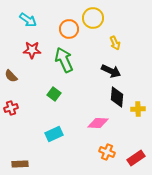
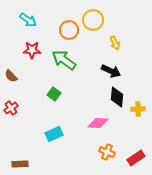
yellow circle: moved 2 px down
orange circle: moved 1 px down
green arrow: rotated 30 degrees counterclockwise
red cross: rotated 16 degrees counterclockwise
